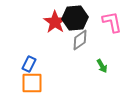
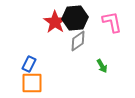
gray diamond: moved 2 px left, 1 px down
